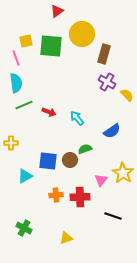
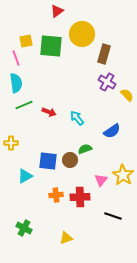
yellow star: moved 2 px down
